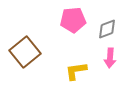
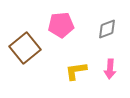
pink pentagon: moved 12 px left, 5 px down
brown square: moved 4 px up
pink arrow: moved 11 px down
